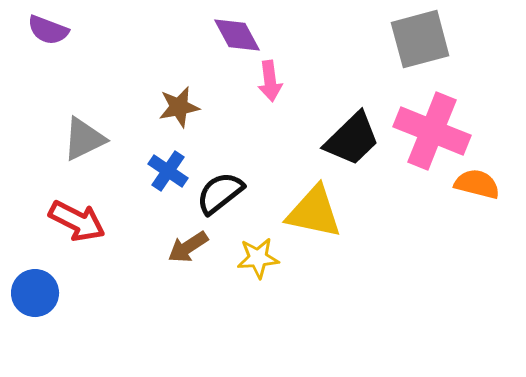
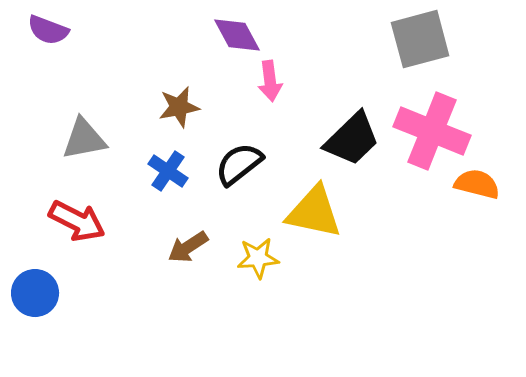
gray triangle: rotated 15 degrees clockwise
black semicircle: moved 19 px right, 29 px up
